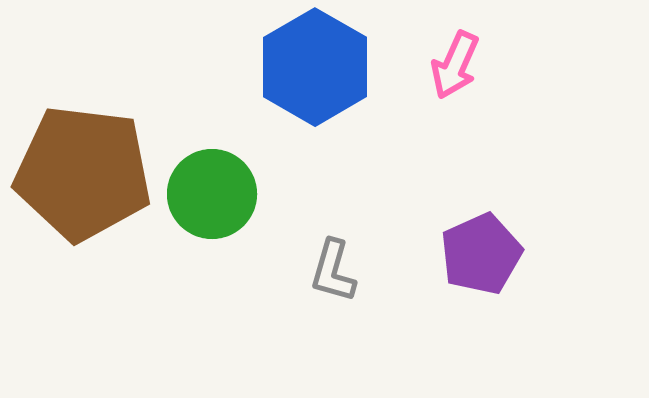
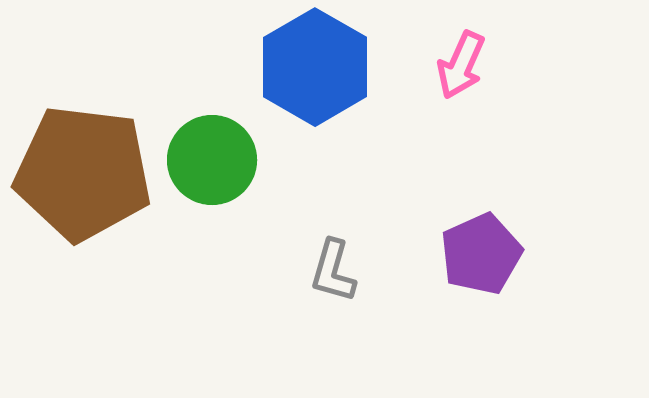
pink arrow: moved 6 px right
green circle: moved 34 px up
